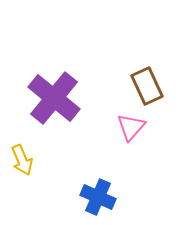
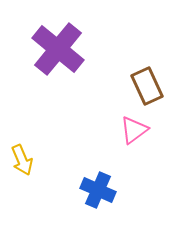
purple cross: moved 4 px right, 49 px up
pink triangle: moved 3 px right, 3 px down; rotated 12 degrees clockwise
blue cross: moved 7 px up
